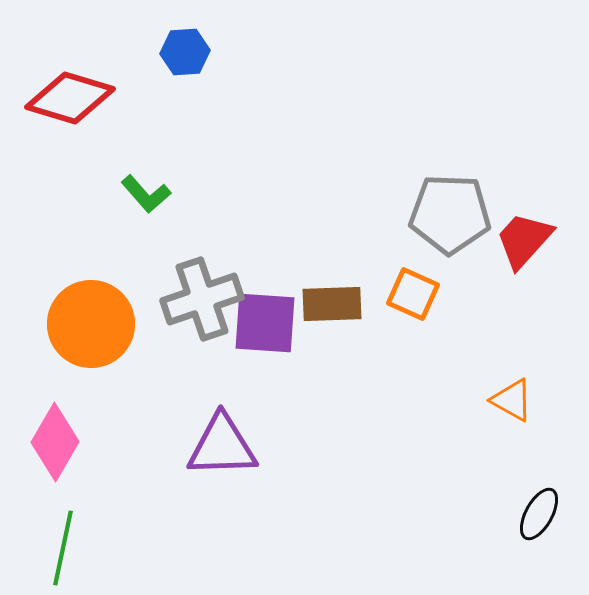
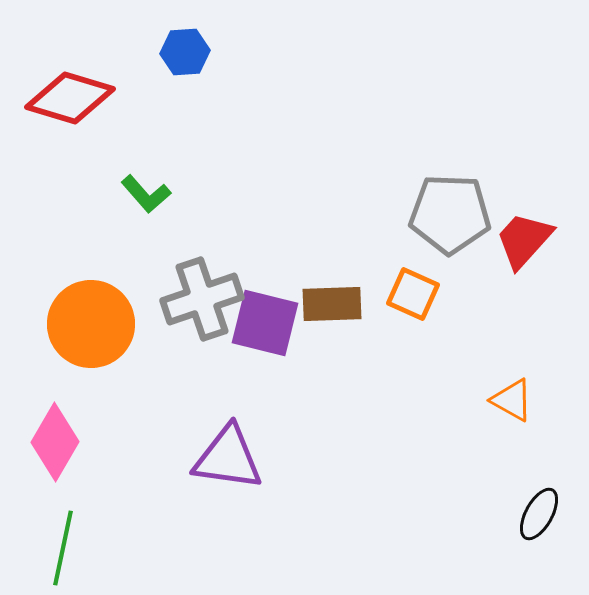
purple square: rotated 10 degrees clockwise
purple triangle: moved 6 px right, 12 px down; rotated 10 degrees clockwise
